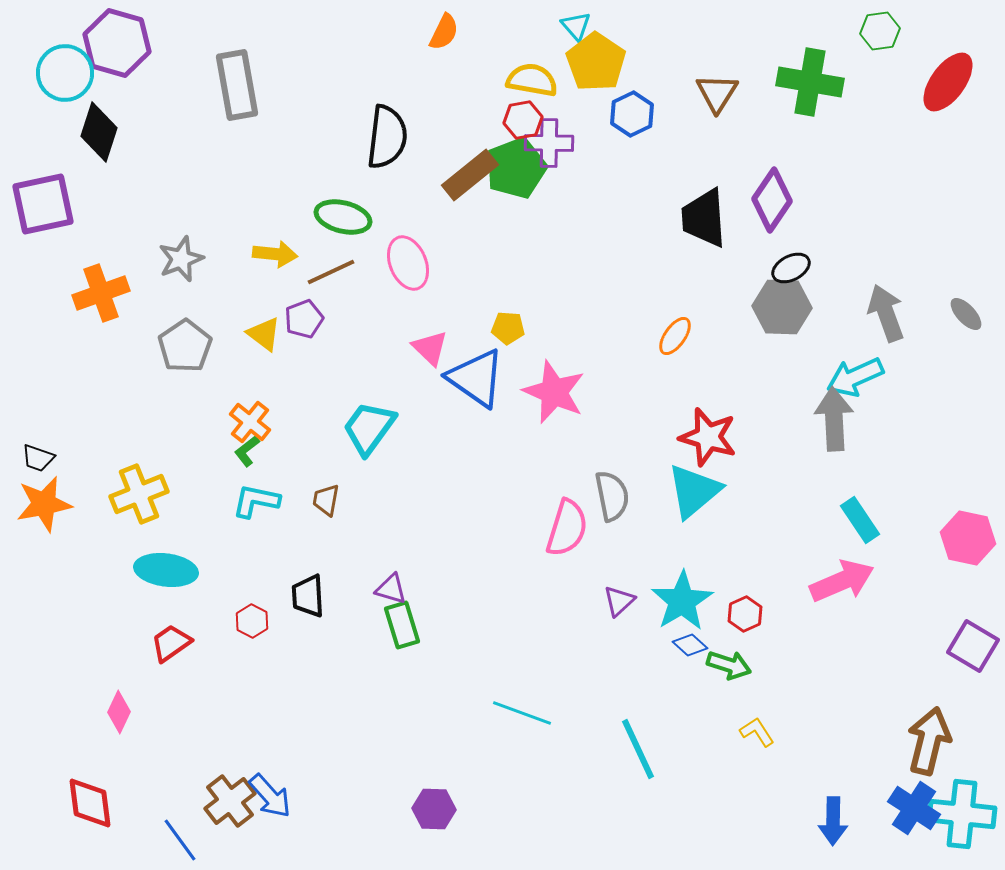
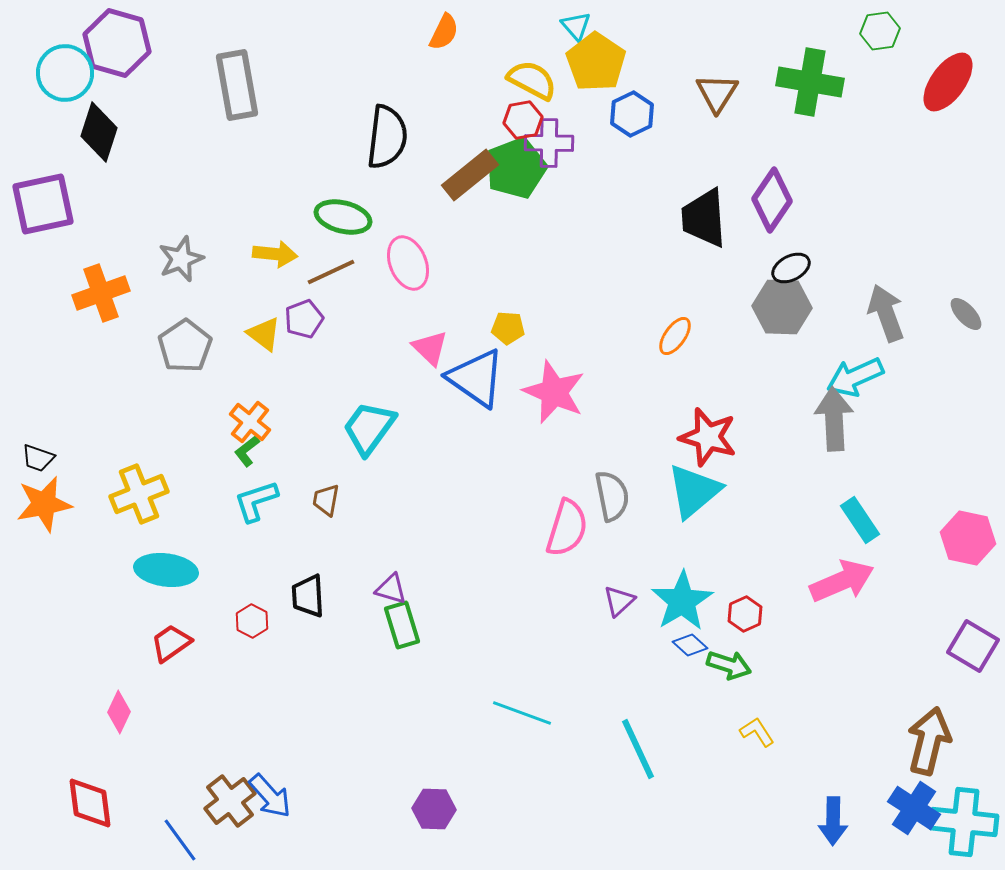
yellow semicircle at (532, 80): rotated 18 degrees clockwise
cyan L-shape at (256, 501): rotated 30 degrees counterclockwise
cyan cross at (962, 814): moved 2 px right, 8 px down
